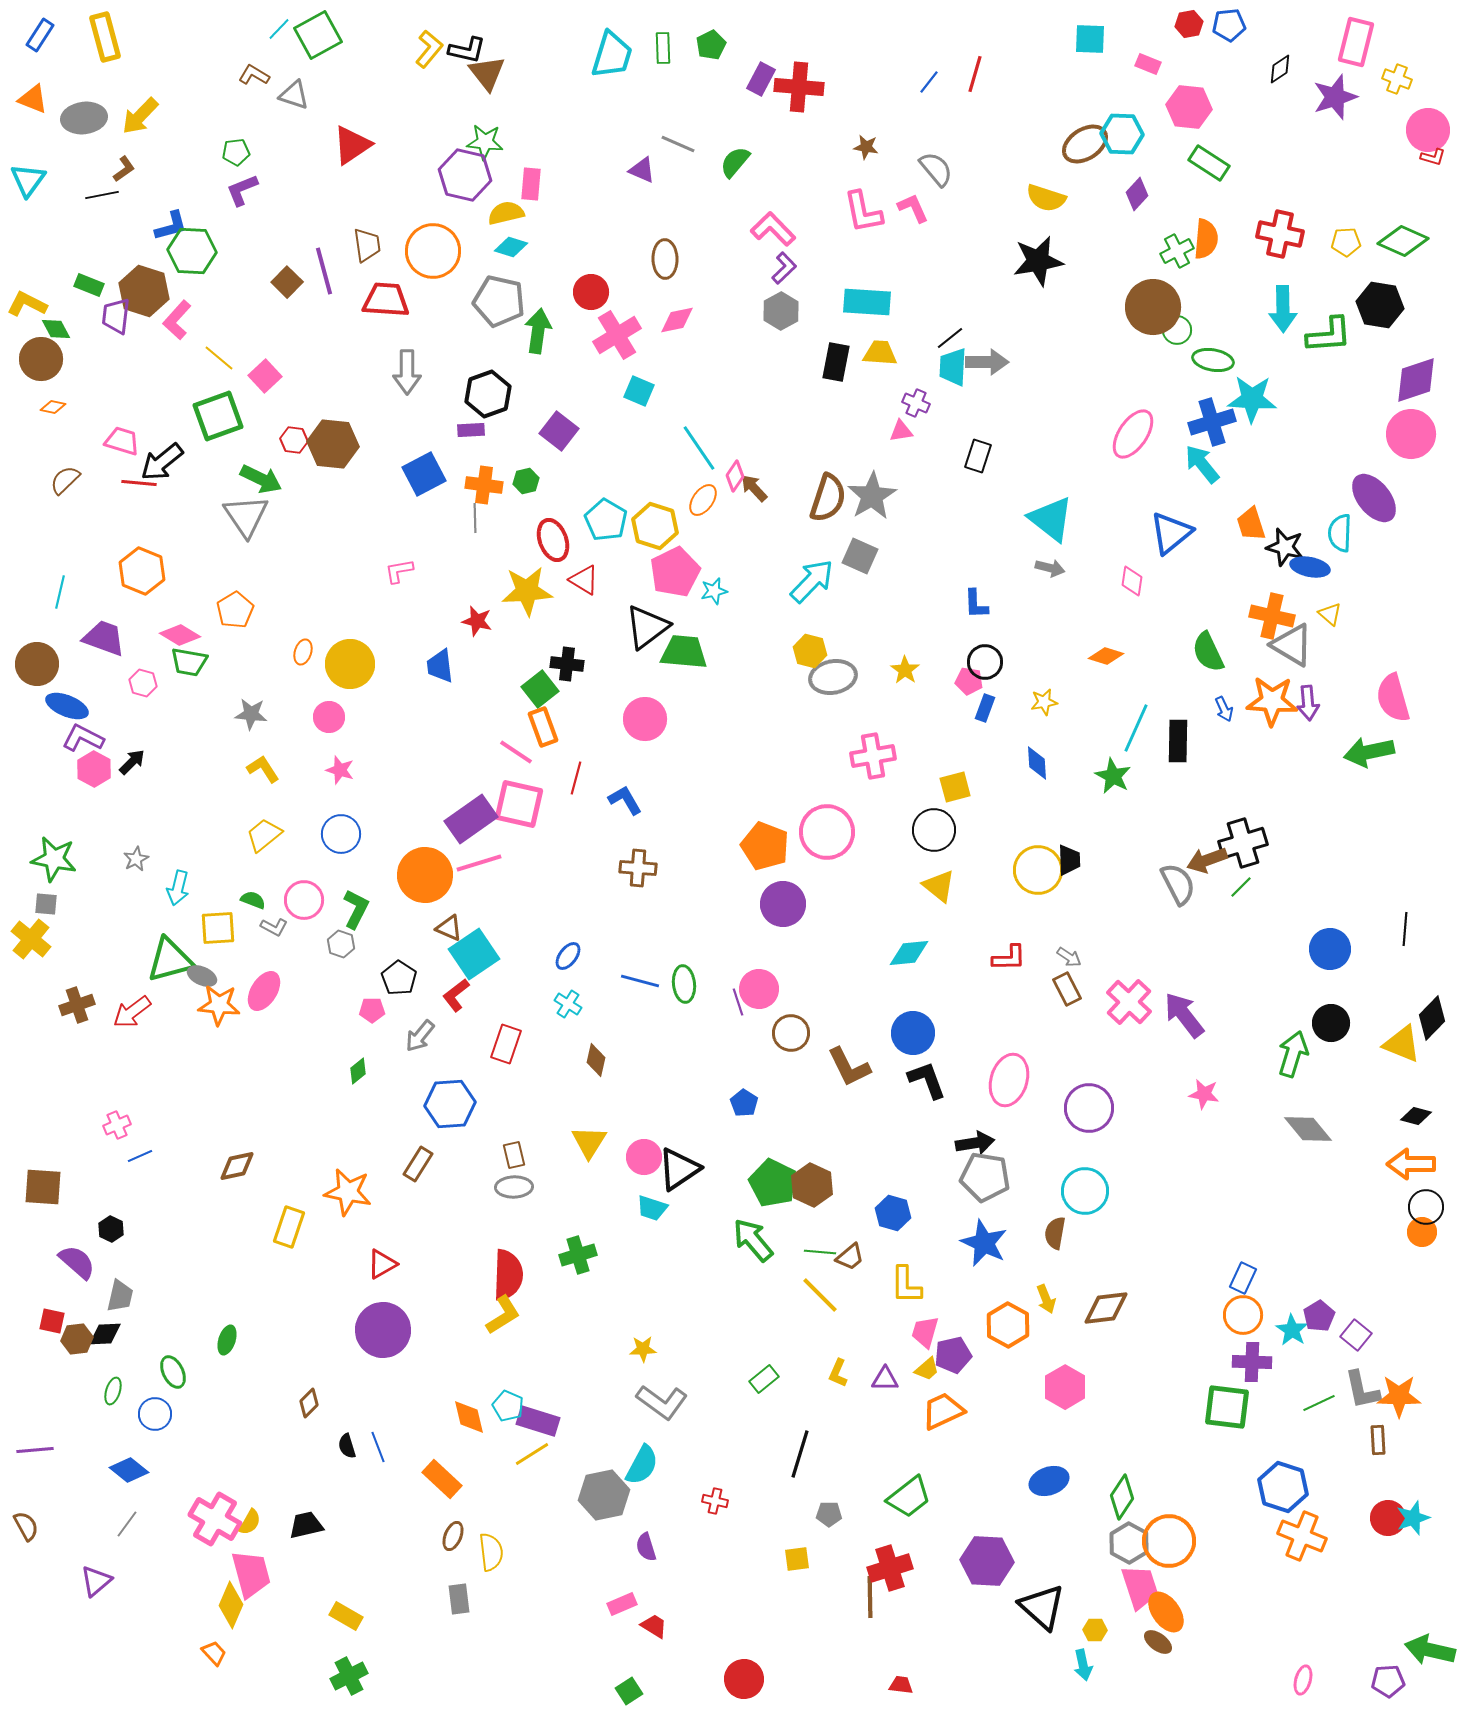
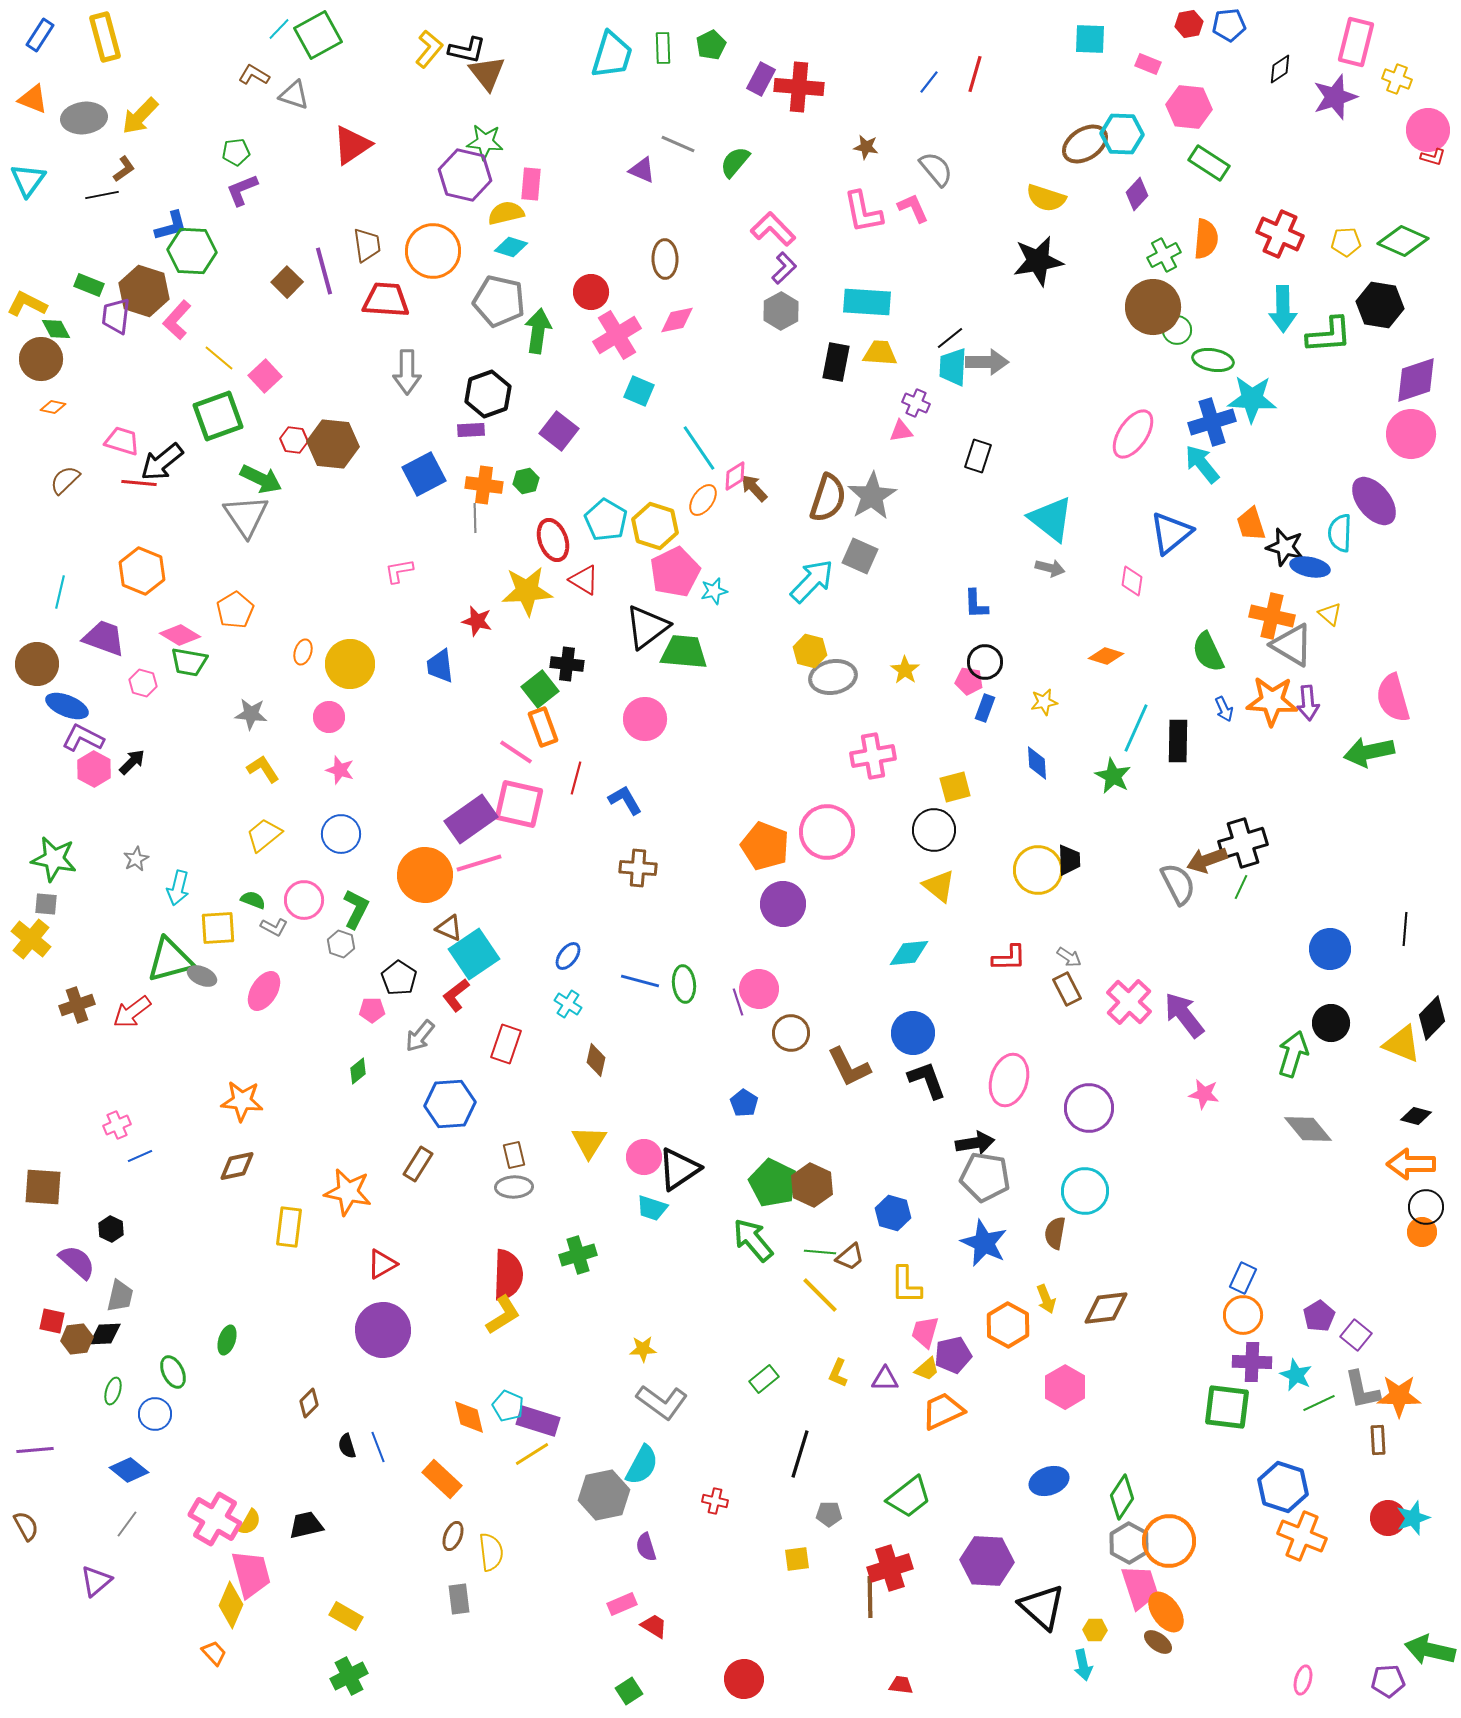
red cross at (1280, 234): rotated 12 degrees clockwise
green cross at (1177, 251): moved 13 px left, 4 px down
pink diamond at (735, 476): rotated 24 degrees clockwise
purple ellipse at (1374, 498): moved 3 px down
green line at (1241, 887): rotated 20 degrees counterclockwise
orange star at (219, 1005): moved 23 px right, 96 px down
yellow rectangle at (289, 1227): rotated 12 degrees counterclockwise
cyan star at (1292, 1330): moved 4 px right, 45 px down; rotated 8 degrees counterclockwise
